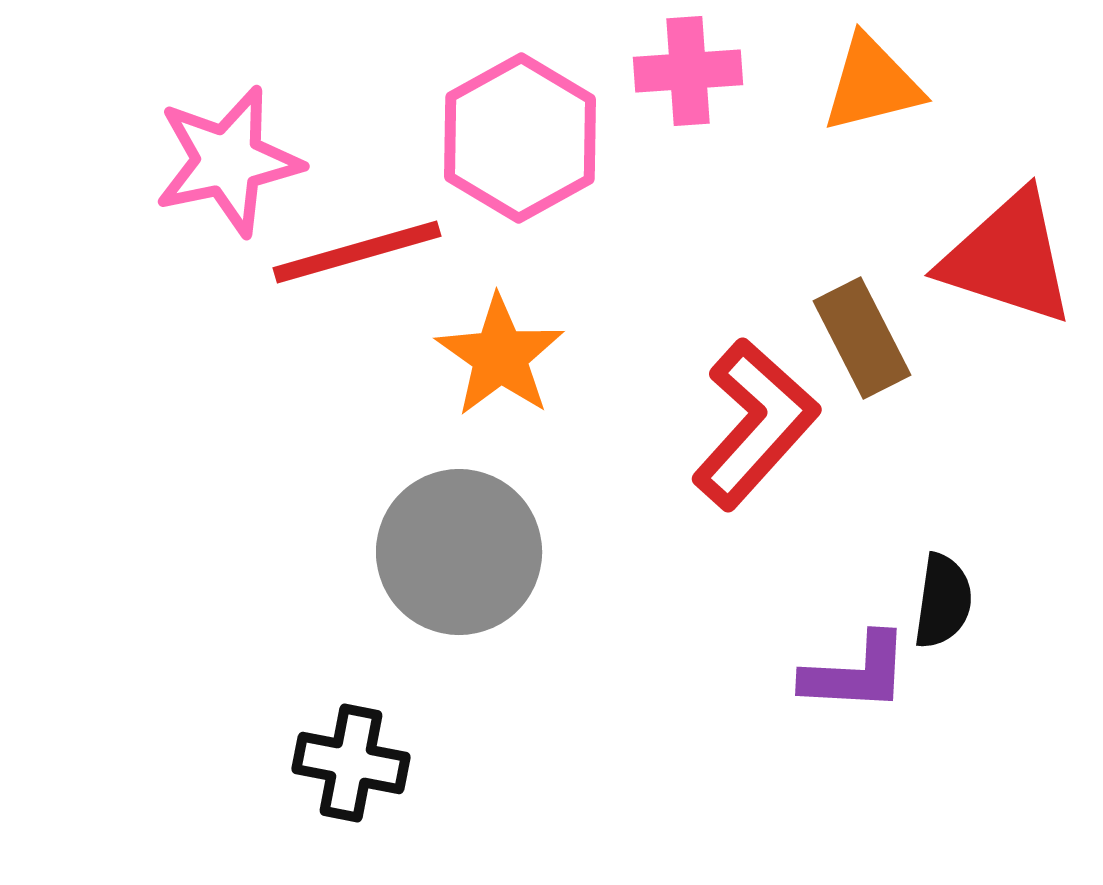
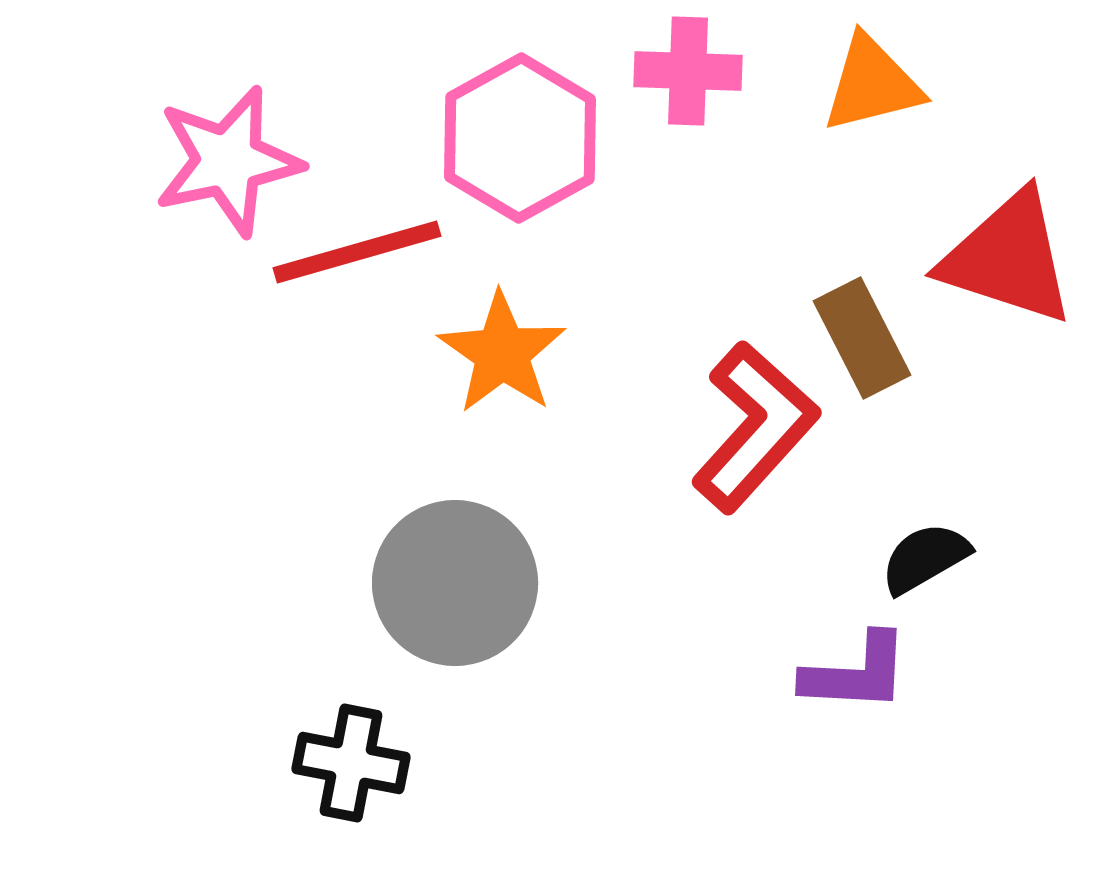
pink cross: rotated 6 degrees clockwise
orange star: moved 2 px right, 3 px up
red L-shape: moved 3 px down
gray circle: moved 4 px left, 31 px down
black semicircle: moved 18 px left, 43 px up; rotated 128 degrees counterclockwise
